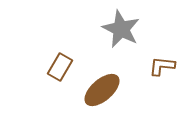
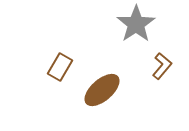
gray star: moved 15 px right, 5 px up; rotated 12 degrees clockwise
brown L-shape: rotated 124 degrees clockwise
